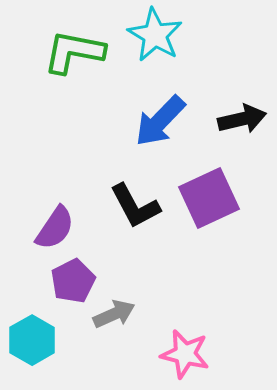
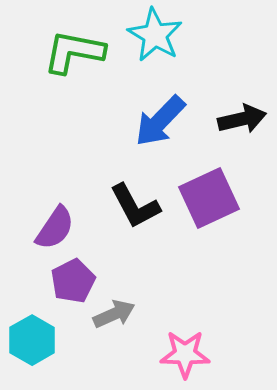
pink star: rotated 12 degrees counterclockwise
